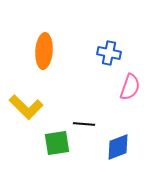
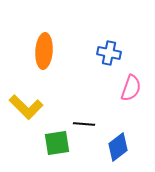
pink semicircle: moved 1 px right, 1 px down
blue diamond: rotated 16 degrees counterclockwise
